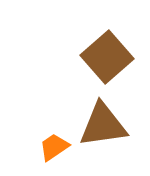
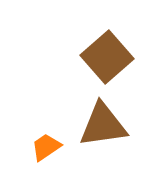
orange trapezoid: moved 8 px left
